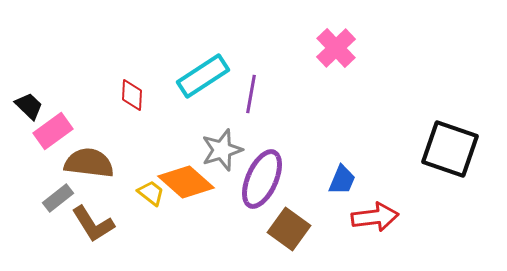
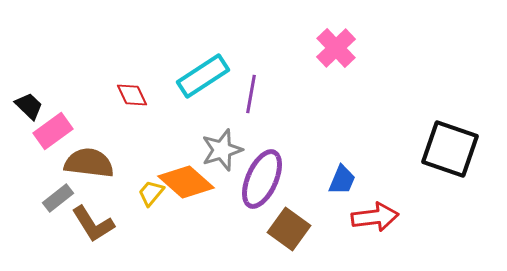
red diamond: rotated 28 degrees counterclockwise
yellow trapezoid: rotated 88 degrees counterclockwise
